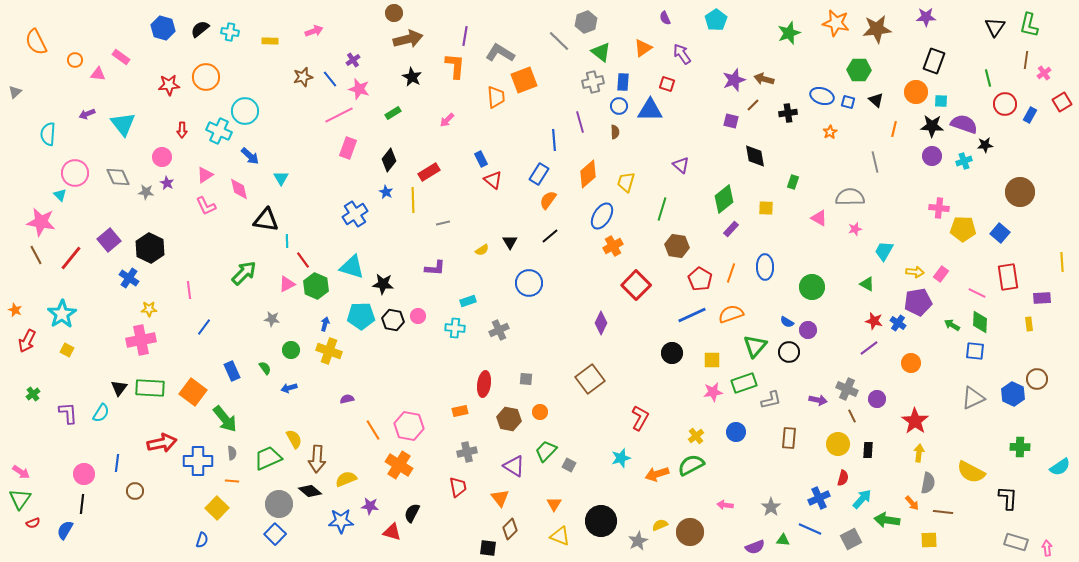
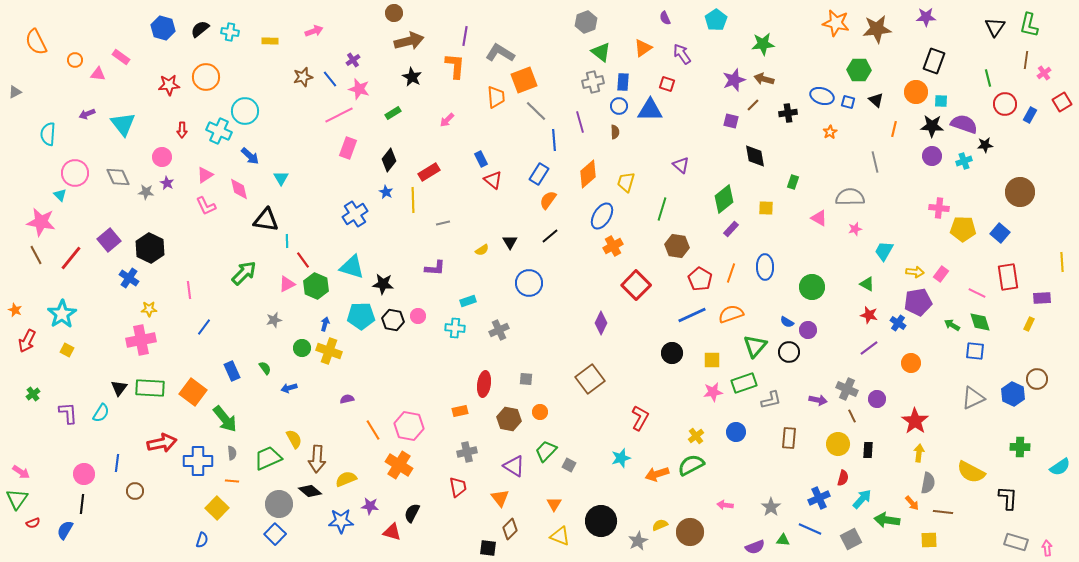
green star at (789, 33): moved 26 px left, 11 px down; rotated 15 degrees clockwise
brown arrow at (408, 39): moved 1 px right, 2 px down
gray line at (559, 41): moved 23 px left, 70 px down
gray triangle at (15, 92): rotated 16 degrees clockwise
gray star at (272, 319): moved 2 px right, 1 px down; rotated 21 degrees counterclockwise
red star at (874, 321): moved 5 px left, 6 px up
green diamond at (980, 322): rotated 20 degrees counterclockwise
yellow rectangle at (1029, 324): rotated 32 degrees clockwise
green circle at (291, 350): moved 11 px right, 2 px up
green triangle at (20, 499): moved 3 px left
